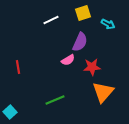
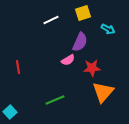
cyan arrow: moved 5 px down
red star: moved 1 px down
